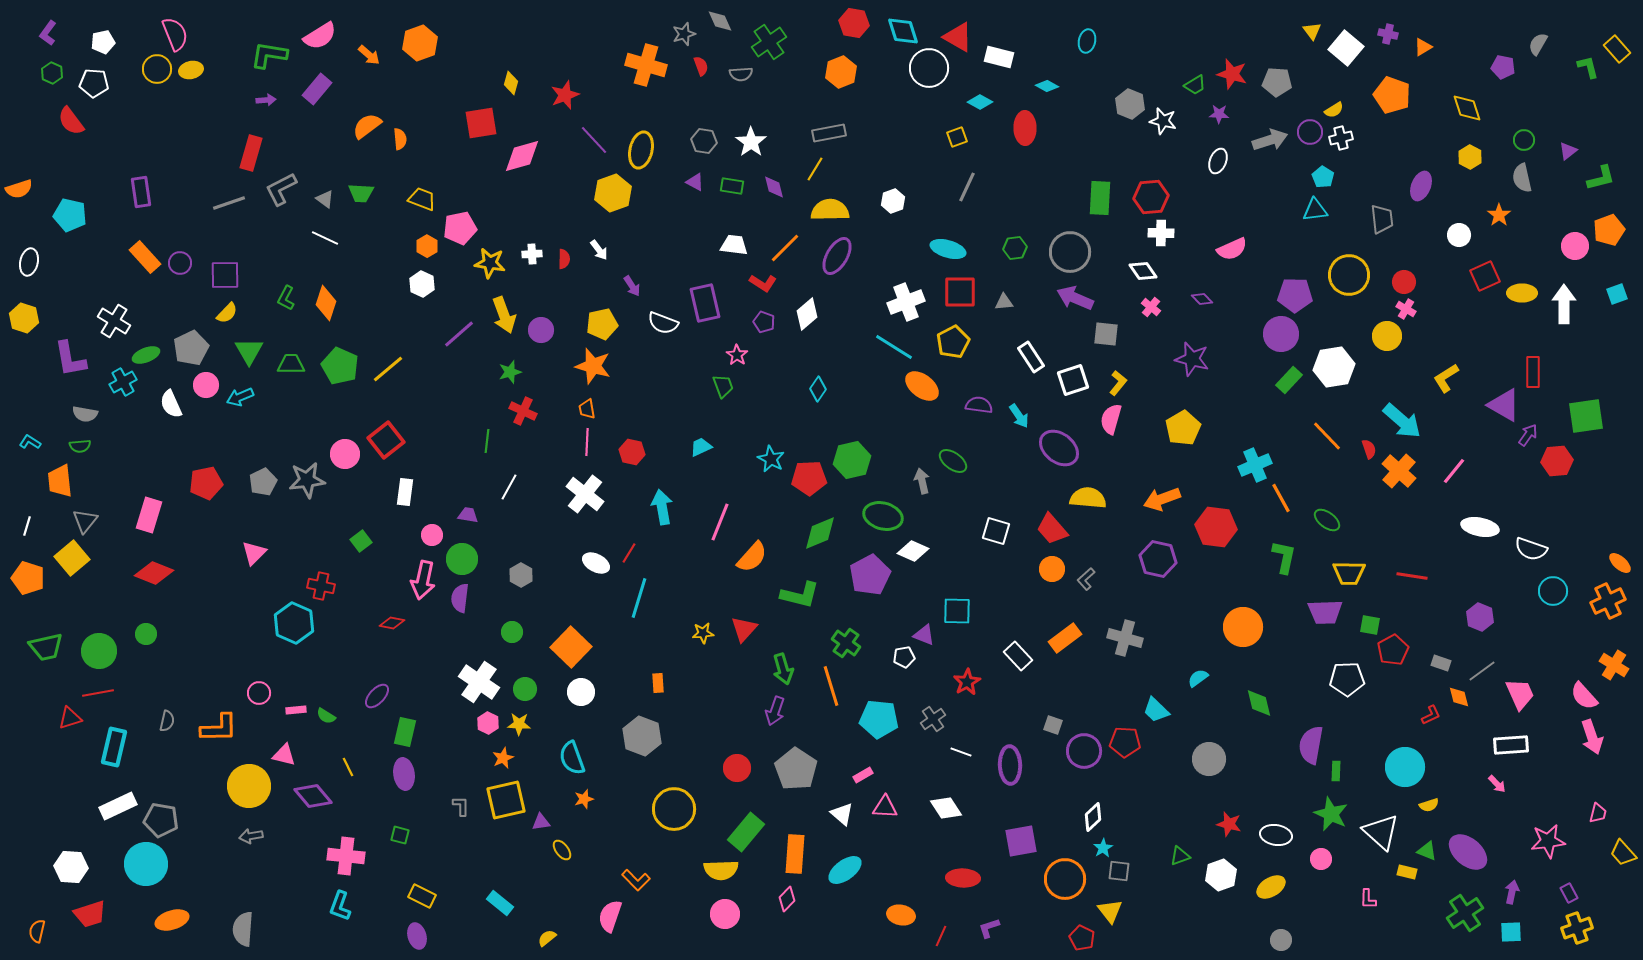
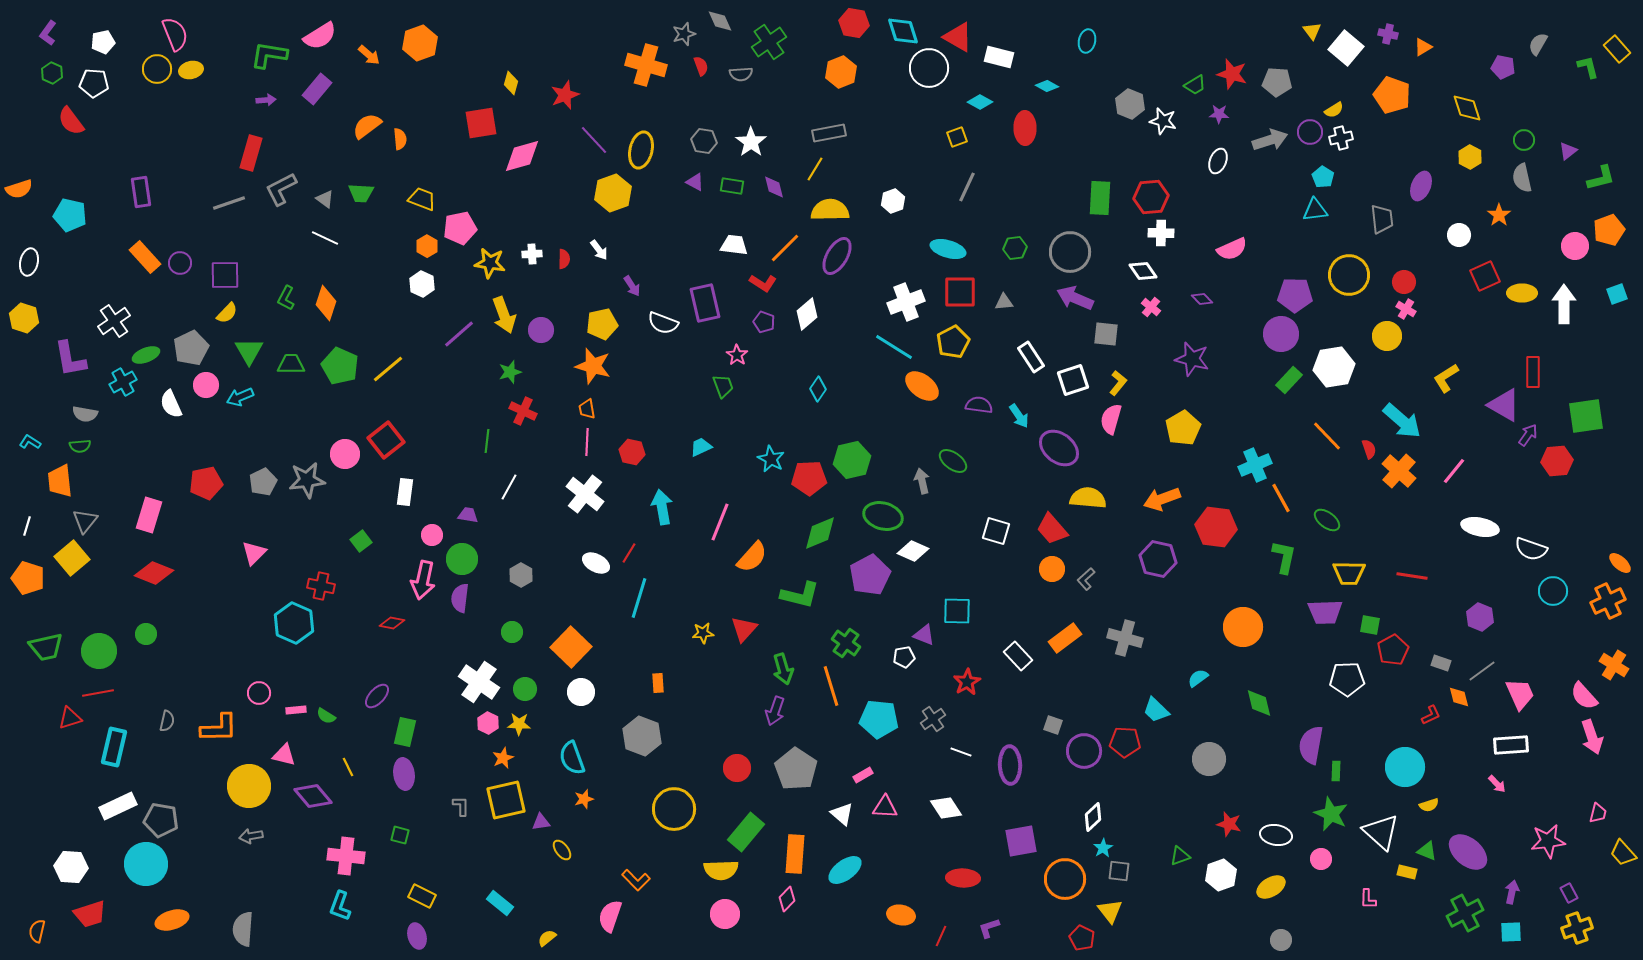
white cross at (114, 321): rotated 24 degrees clockwise
green cross at (1465, 913): rotated 6 degrees clockwise
